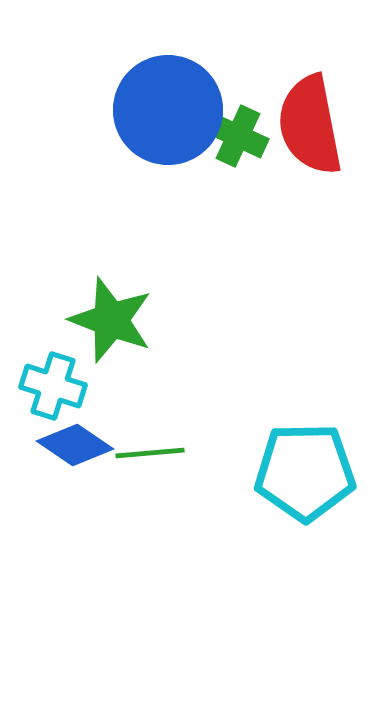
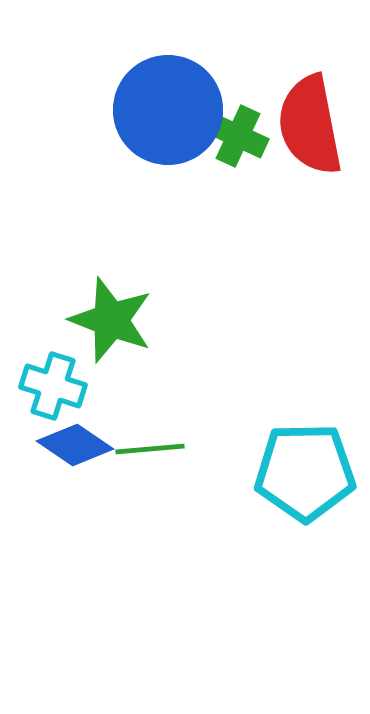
green line: moved 4 px up
